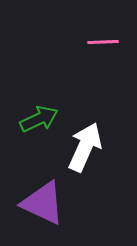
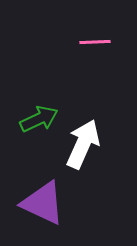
pink line: moved 8 px left
white arrow: moved 2 px left, 3 px up
